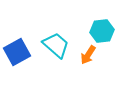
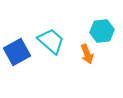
cyan trapezoid: moved 5 px left, 4 px up
orange arrow: moved 1 px left, 1 px up; rotated 54 degrees counterclockwise
